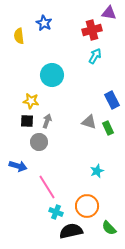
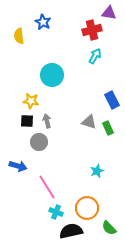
blue star: moved 1 px left, 1 px up
gray arrow: rotated 32 degrees counterclockwise
orange circle: moved 2 px down
